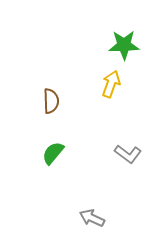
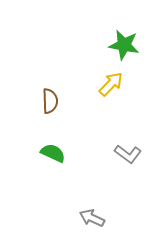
green star: rotated 12 degrees clockwise
yellow arrow: rotated 24 degrees clockwise
brown semicircle: moved 1 px left
green semicircle: rotated 75 degrees clockwise
